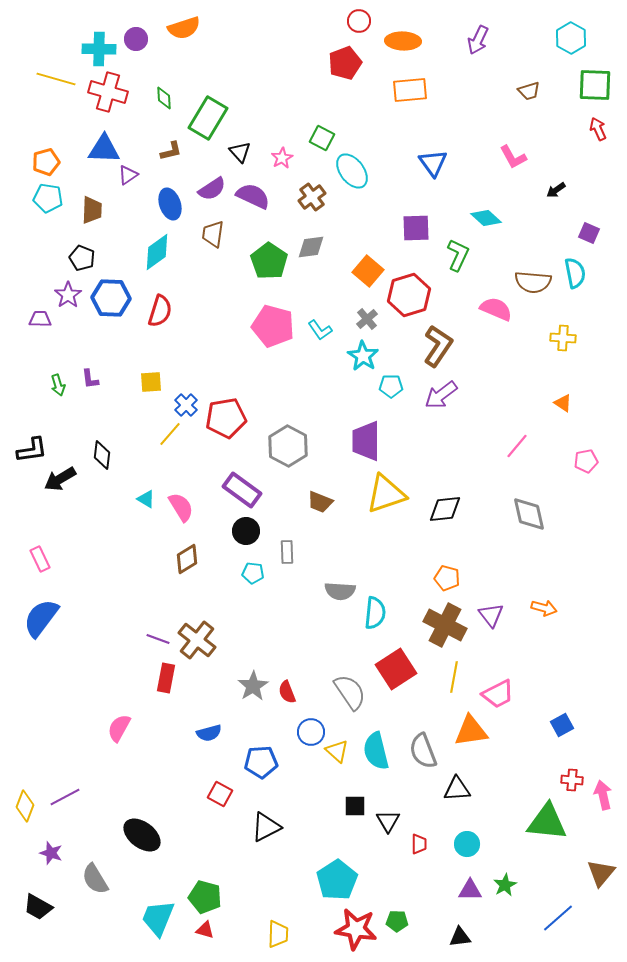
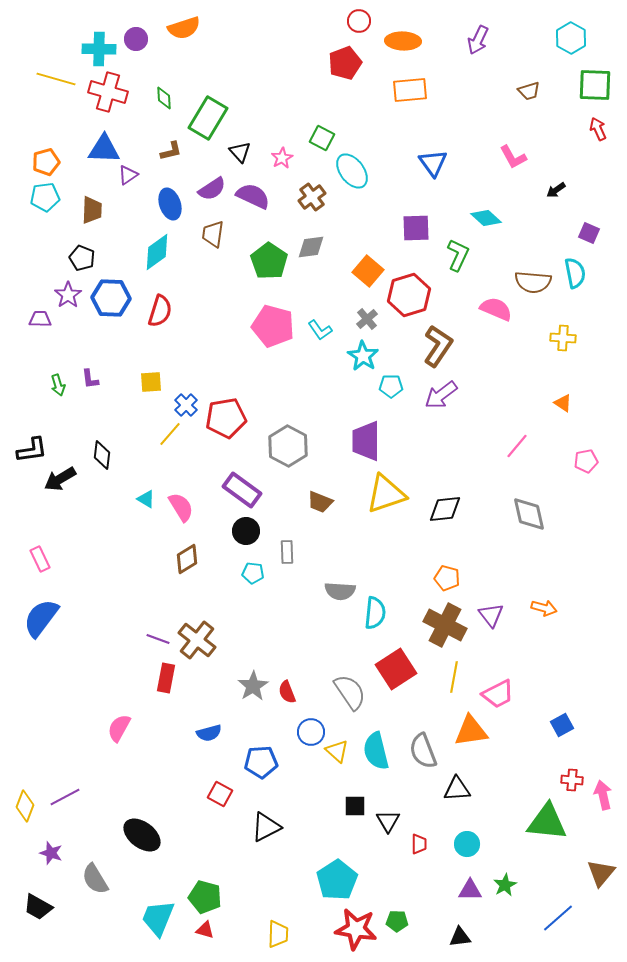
cyan pentagon at (48, 198): moved 3 px left, 1 px up; rotated 16 degrees counterclockwise
